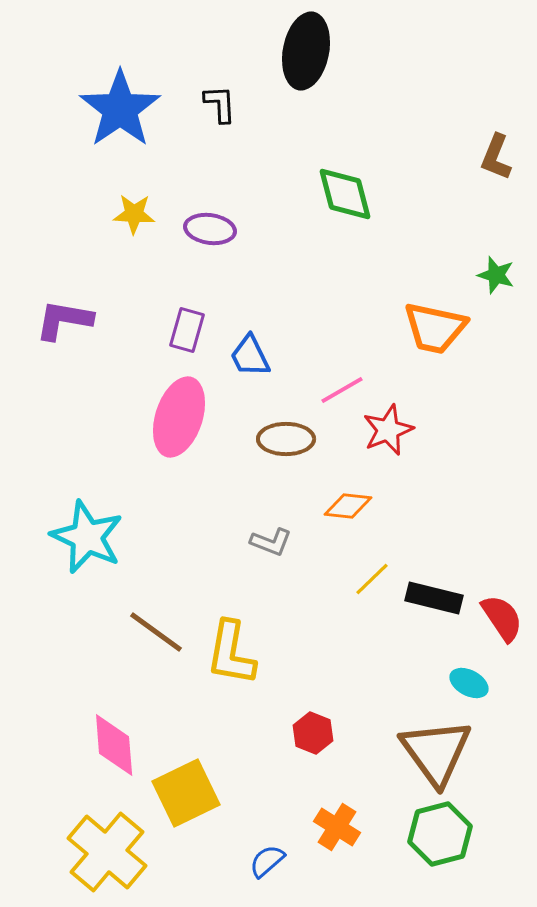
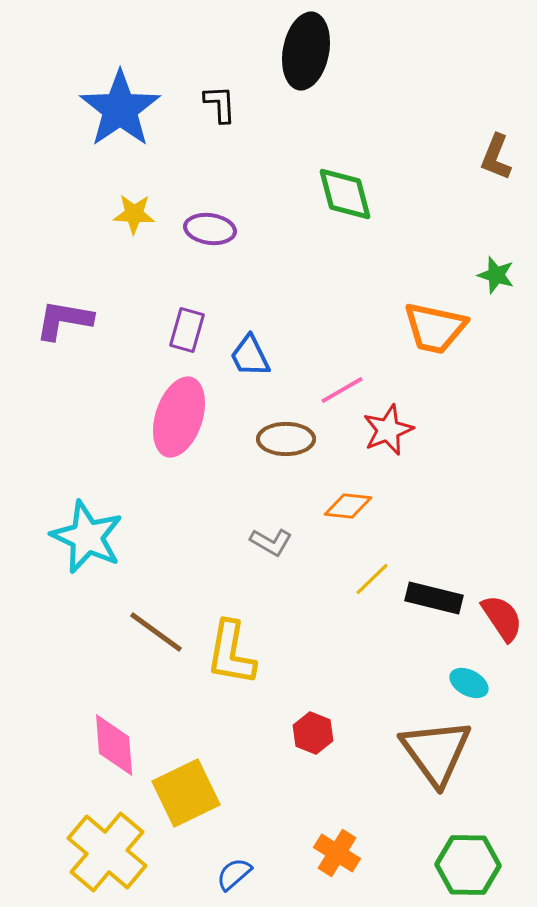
gray L-shape: rotated 9 degrees clockwise
orange cross: moved 26 px down
green hexagon: moved 28 px right, 31 px down; rotated 16 degrees clockwise
blue semicircle: moved 33 px left, 13 px down
